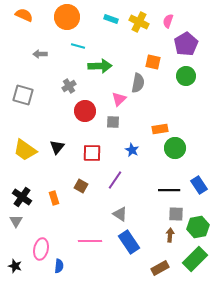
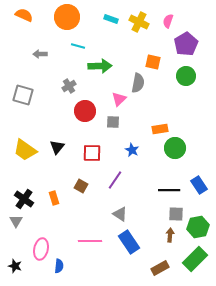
black cross at (22, 197): moved 2 px right, 2 px down
